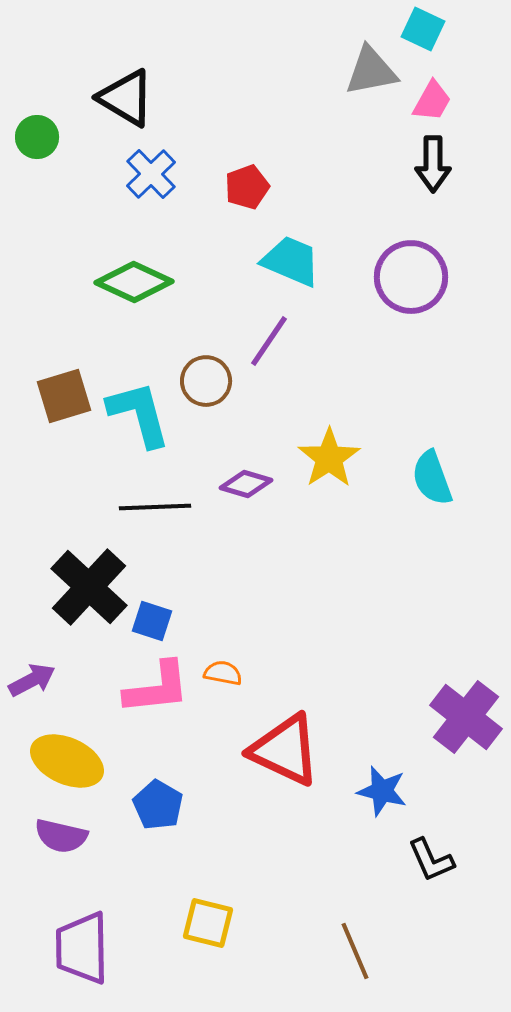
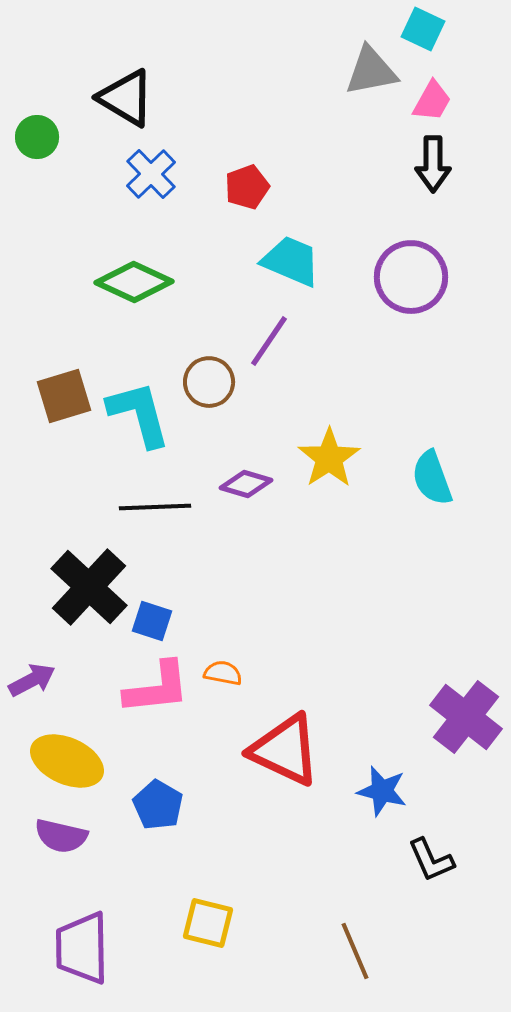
brown circle: moved 3 px right, 1 px down
